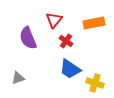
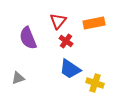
red triangle: moved 4 px right, 1 px down
